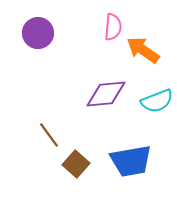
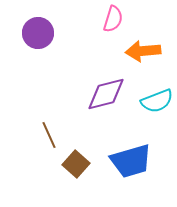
pink semicircle: moved 8 px up; rotated 12 degrees clockwise
orange arrow: moved 1 px down; rotated 40 degrees counterclockwise
purple diamond: rotated 9 degrees counterclockwise
brown line: rotated 12 degrees clockwise
blue trapezoid: rotated 6 degrees counterclockwise
